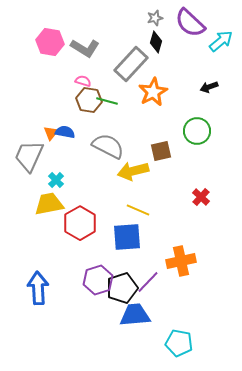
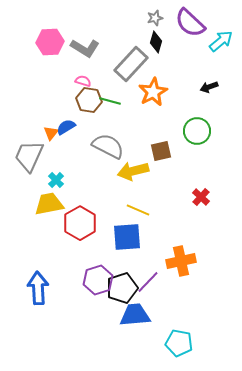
pink hexagon: rotated 12 degrees counterclockwise
green line: moved 3 px right
blue semicircle: moved 1 px right, 5 px up; rotated 42 degrees counterclockwise
